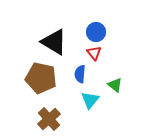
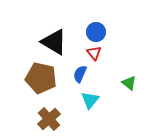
blue semicircle: rotated 18 degrees clockwise
green triangle: moved 14 px right, 2 px up
